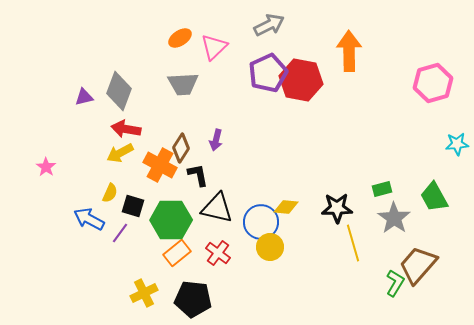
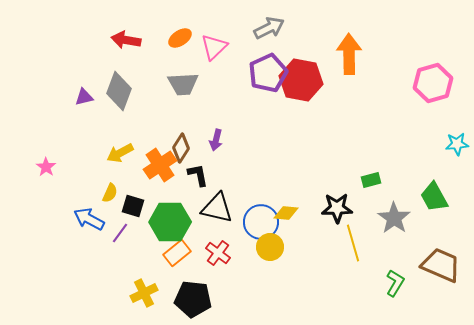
gray arrow: moved 3 px down
orange arrow: moved 3 px down
red arrow: moved 89 px up
orange cross: rotated 28 degrees clockwise
green rectangle: moved 11 px left, 9 px up
yellow diamond: moved 6 px down
green hexagon: moved 1 px left, 2 px down
brown trapezoid: moved 23 px right; rotated 72 degrees clockwise
